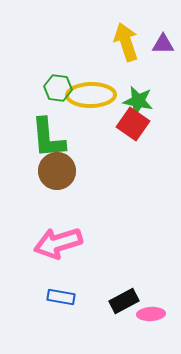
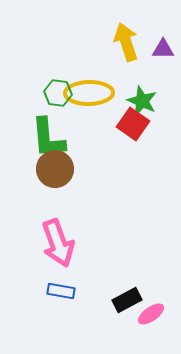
purple triangle: moved 5 px down
green hexagon: moved 5 px down
yellow ellipse: moved 2 px left, 2 px up
green star: moved 4 px right; rotated 12 degrees clockwise
brown circle: moved 2 px left, 2 px up
pink arrow: rotated 93 degrees counterclockwise
blue rectangle: moved 6 px up
black rectangle: moved 3 px right, 1 px up
pink ellipse: rotated 32 degrees counterclockwise
